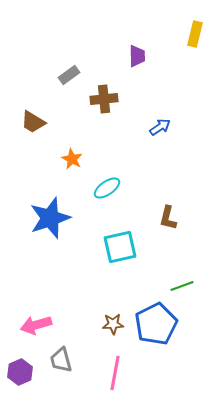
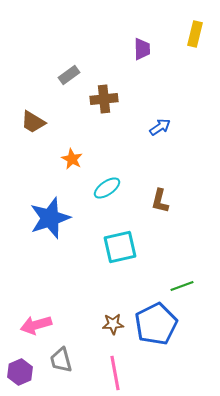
purple trapezoid: moved 5 px right, 7 px up
brown L-shape: moved 8 px left, 17 px up
pink line: rotated 20 degrees counterclockwise
